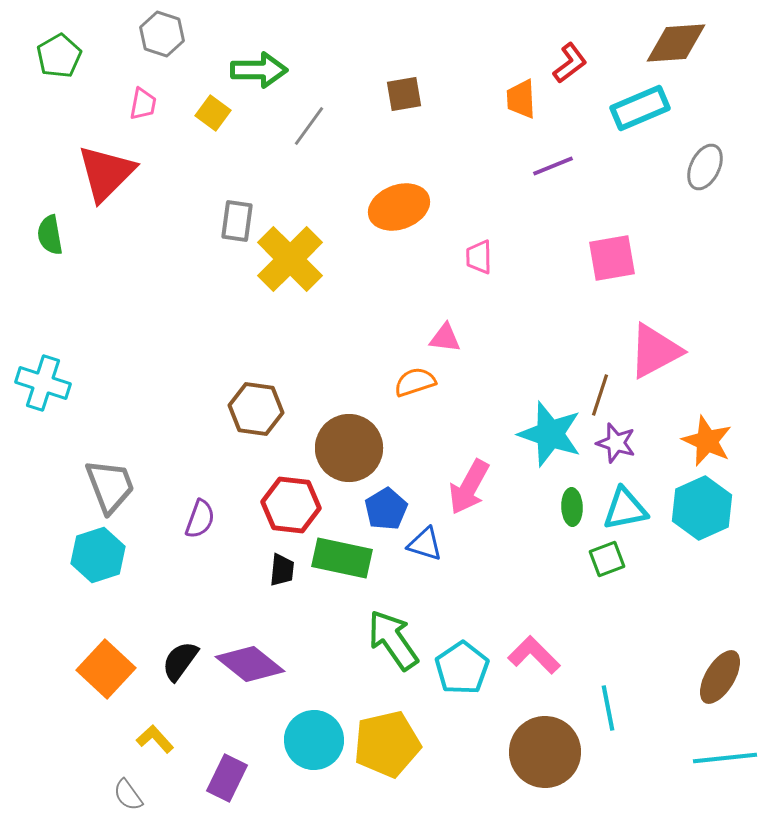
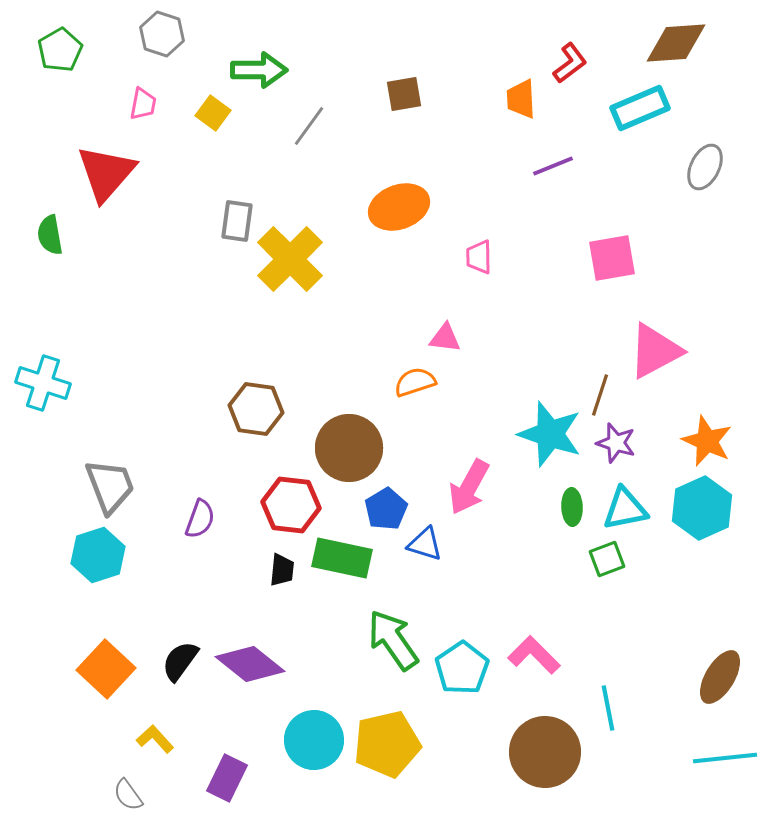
green pentagon at (59, 56): moved 1 px right, 6 px up
red triangle at (106, 173): rotated 4 degrees counterclockwise
